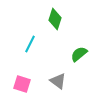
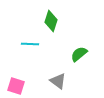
green diamond: moved 4 px left, 2 px down
cyan line: rotated 66 degrees clockwise
pink square: moved 6 px left, 2 px down
